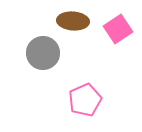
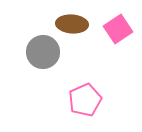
brown ellipse: moved 1 px left, 3 px down
gray circle: moved 1 px up
